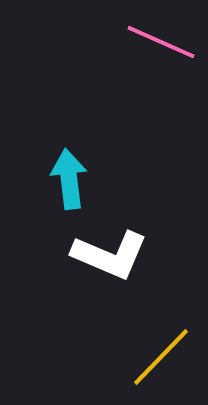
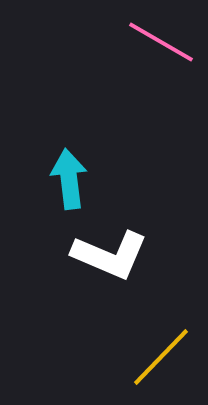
pink line: rotated 6 degrees clockwise
